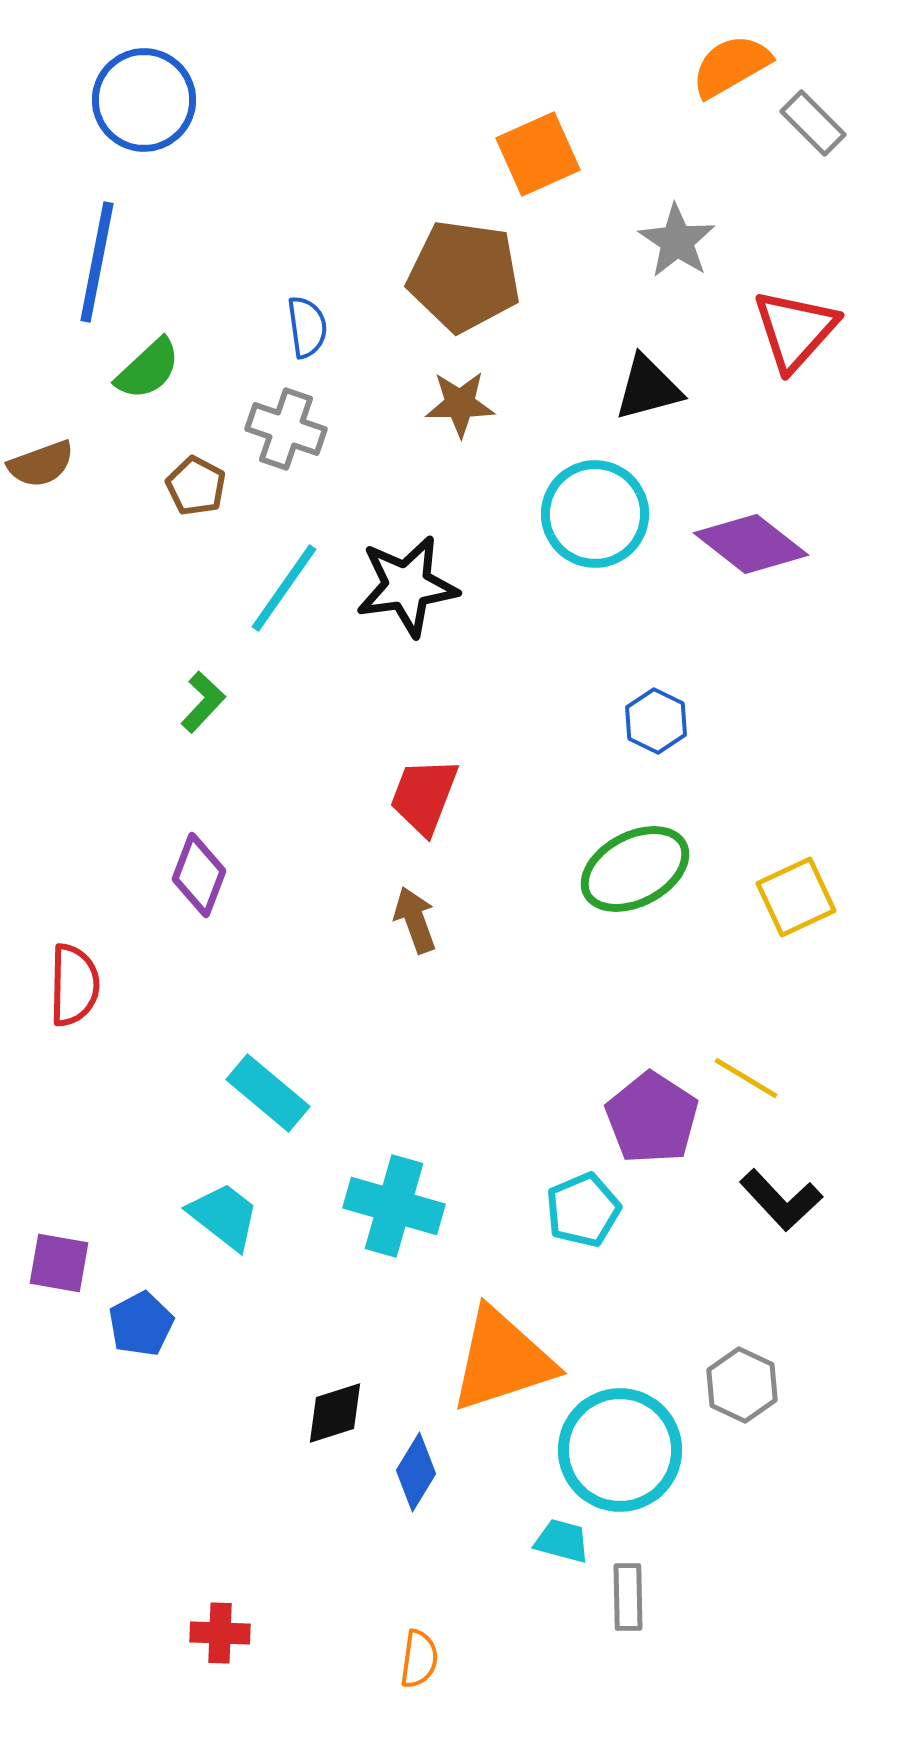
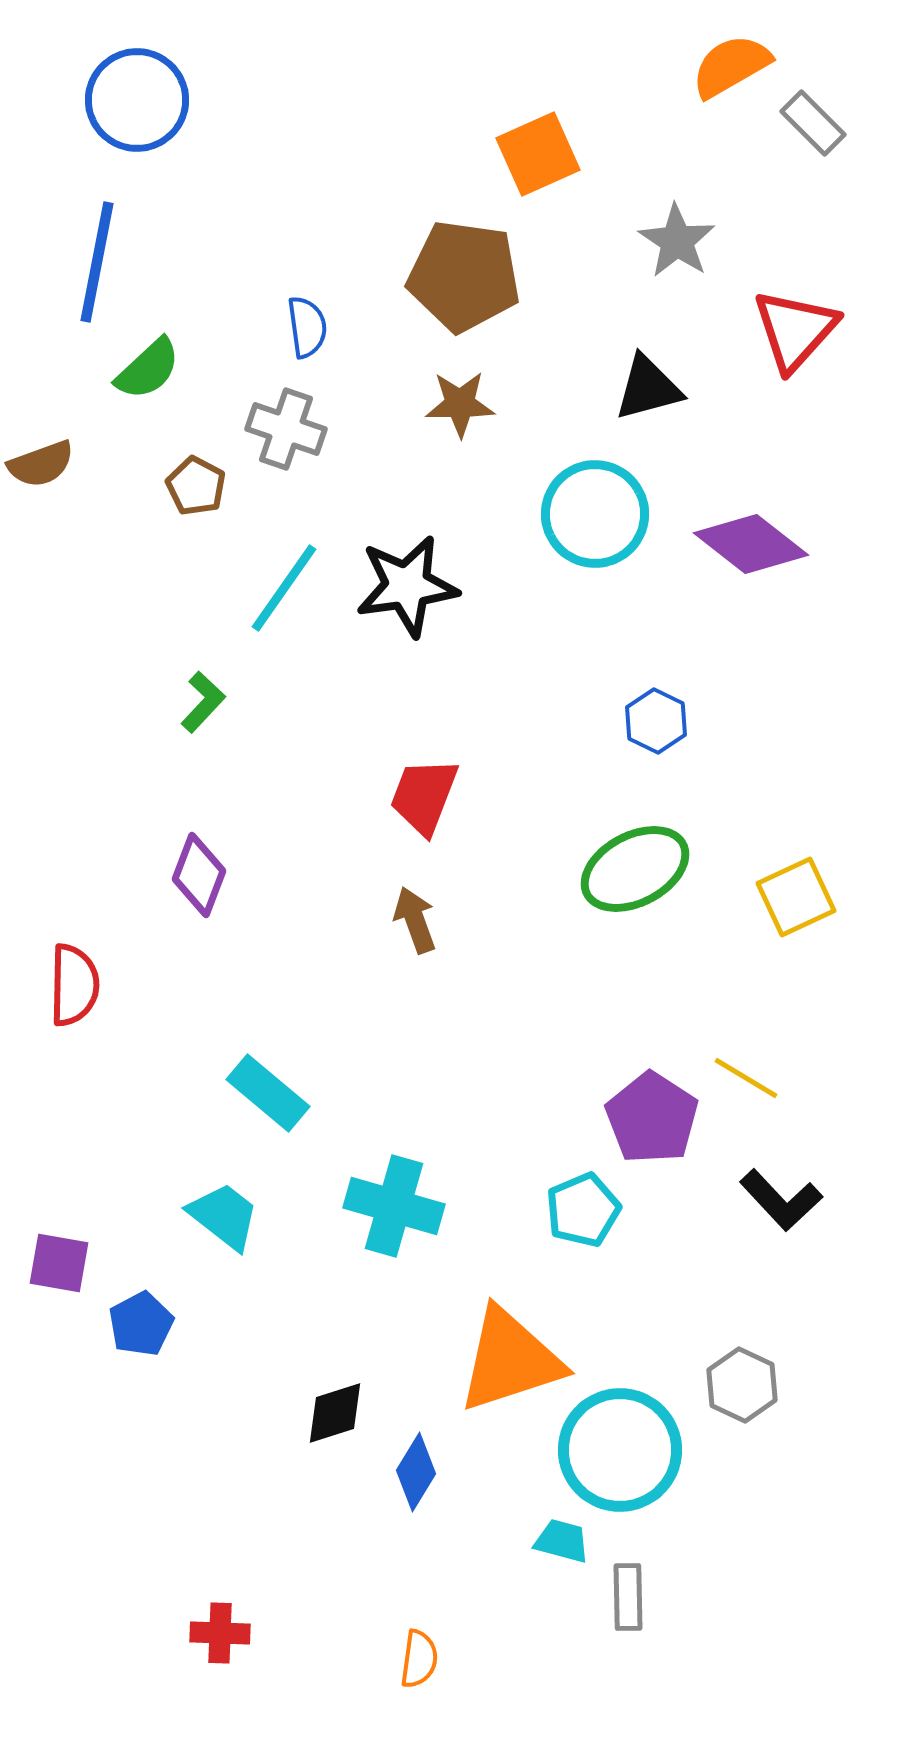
blue circle at (144, 100): moved 7 px left
orange triangle at (502, 1360): moved 8 px right
